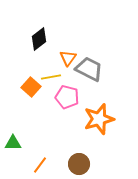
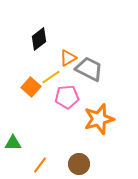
orange triangle: rotated 24 degrees clockwise
yellow line: rotated 24 degrees counterclockwise
pink pentagon: rotated 20 degrees counterclockwise
